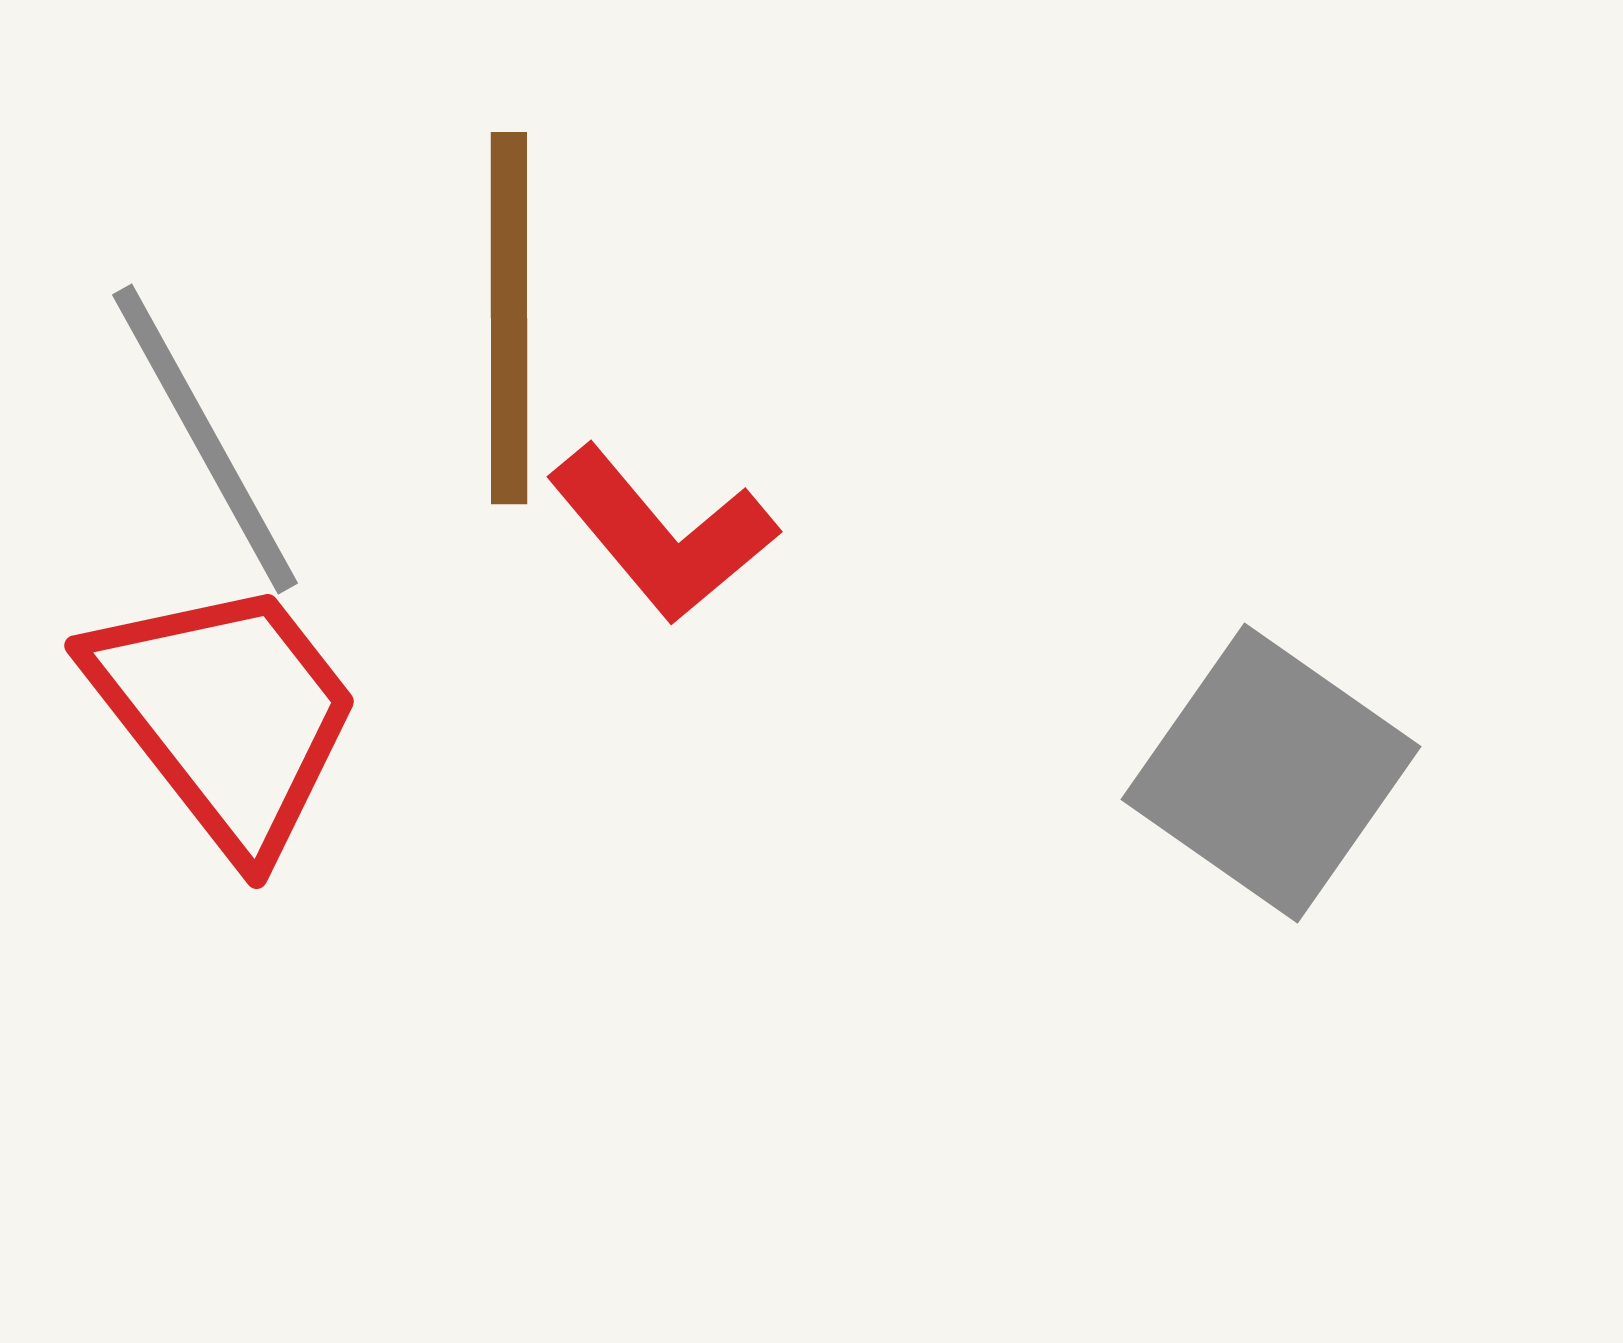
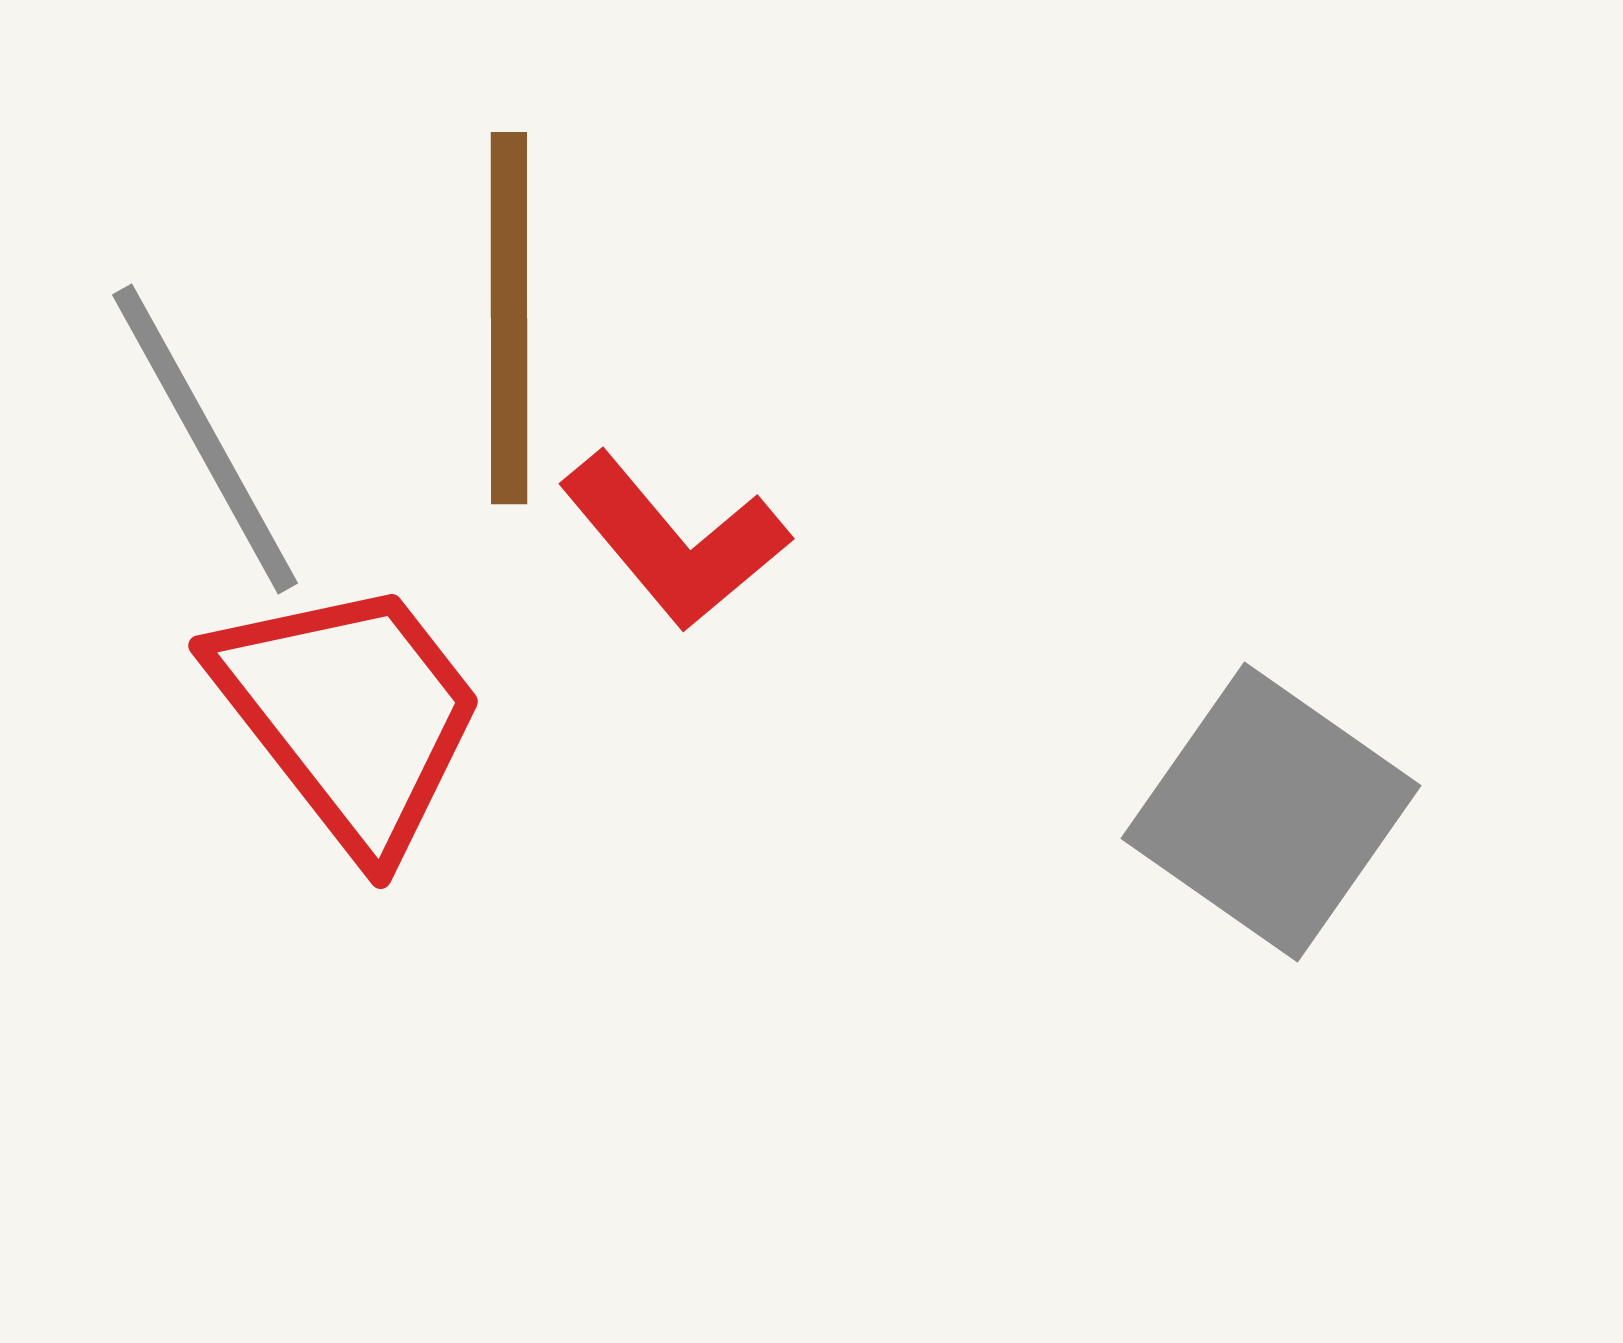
red L-shape: moved 12 px right, 7 px down
red trapezoid: moved 124 px right
gray square: moved 39 px down
